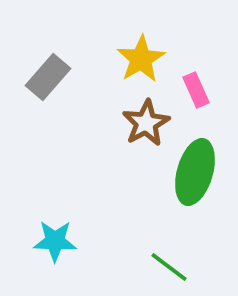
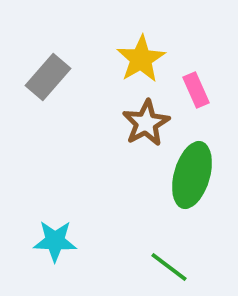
green ellipse: moved 3 px left, 3 px down
